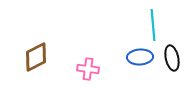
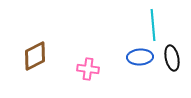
brown diamond: moved 1 px left, 1 px up
